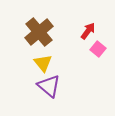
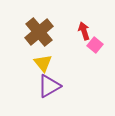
red arrow: moved 4 px left; rotated 54 degrees counterclockwise
pink square: moved 3 px left, 4 px up
purple triangle: rotated 50 degrees clockwise
